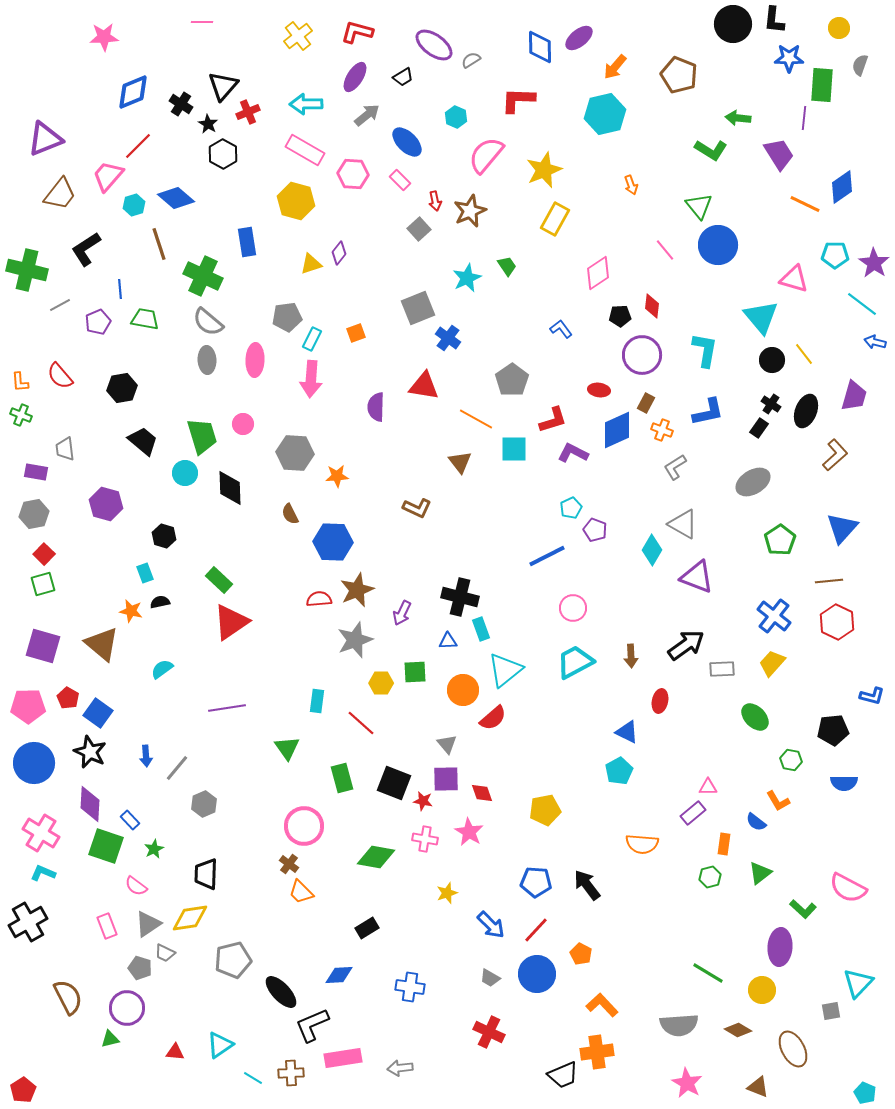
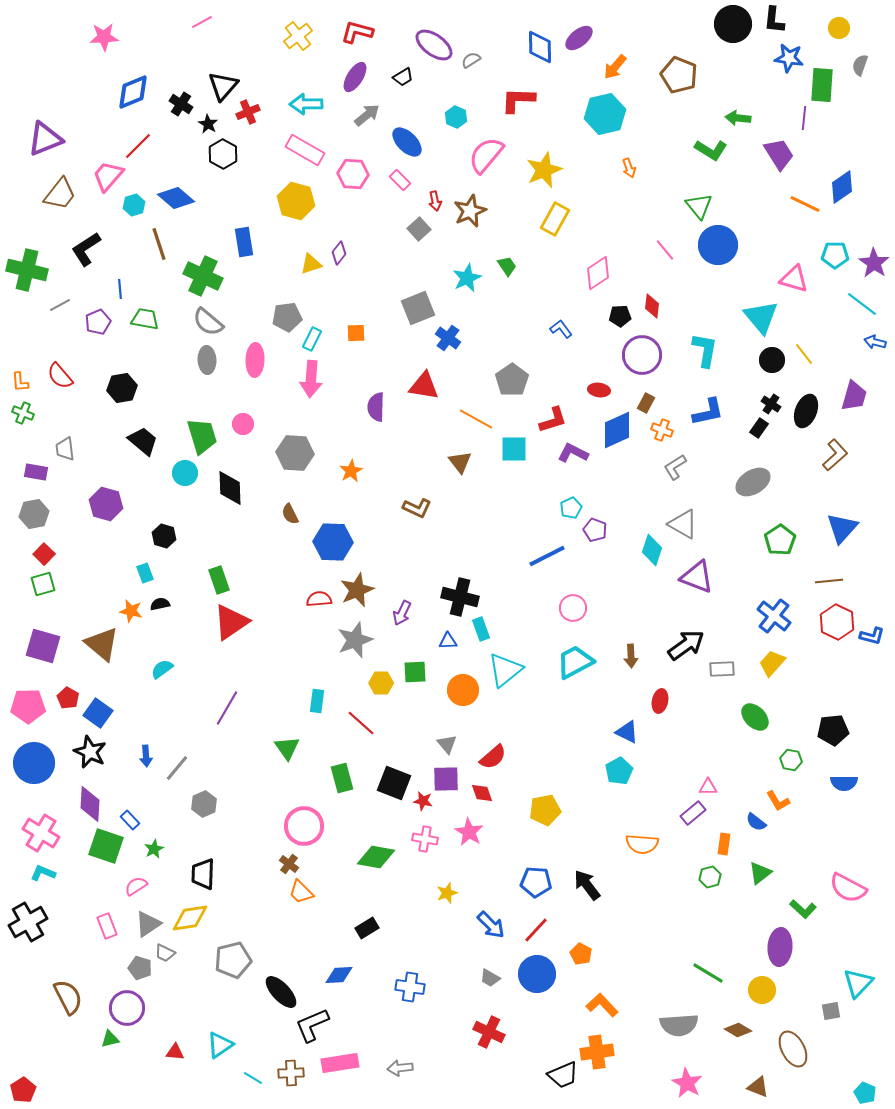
pink line at (202, 22): rotated 30 degrees counterclockwise
blue star at (789, 58): rotated 8 degrees clockwise
orange arrow at (631, 185): moved 2 px left, 17 px up
blue rectangle at (247, 242): moved 3 px left
orange square at (356, 333): rotated 18 degrees clockwise
green cross at (21, 415): moved 2 px right, 2 px up
orange star at (337, 476): moved 14 px right, 5 px up; rotated 25 degrees counterclockwise
cyan diamond at (652, 550): rotated 12 degrees counterclockwise
green rectangle at (219, 580): rotated 28 degrees clockwise
black semicircle at (160, 602): moved 2 px down
blue L-shape at (872, 696): moved 60 px up
purple line at (227, 708): rotated 51 degrees counterclockwise
red semicircle at (493, 718): moved 39 px down
black trapezoid at (206, 874): moved 3 px left
pink semicircle at (136, 886): rotated 110 degrees clockwise
pink rectangle at (343, 1058): moved 3 px left, 5 px down
